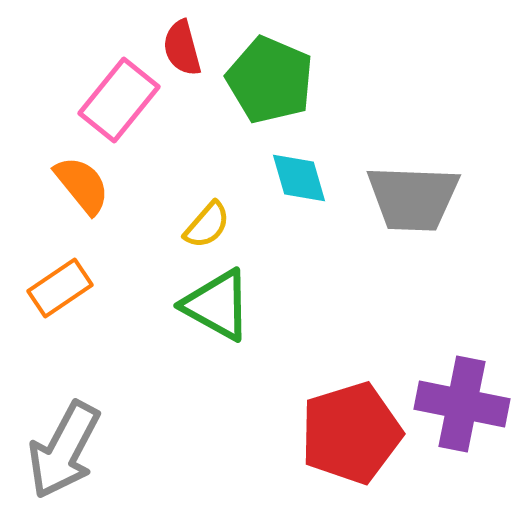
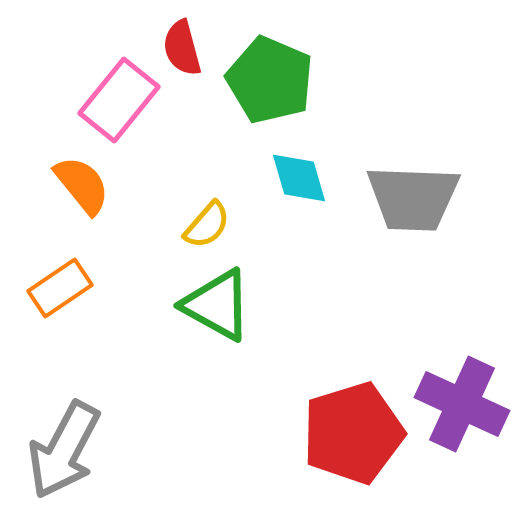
purple cross: rotated 14 degrees clockwise
red pentagon: moved 2 px right
